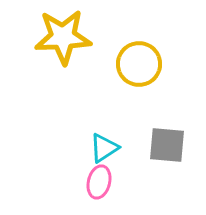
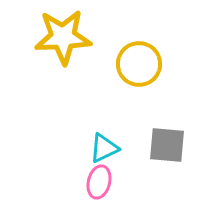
cyan triangle: rotated 8 degrees clockwise
